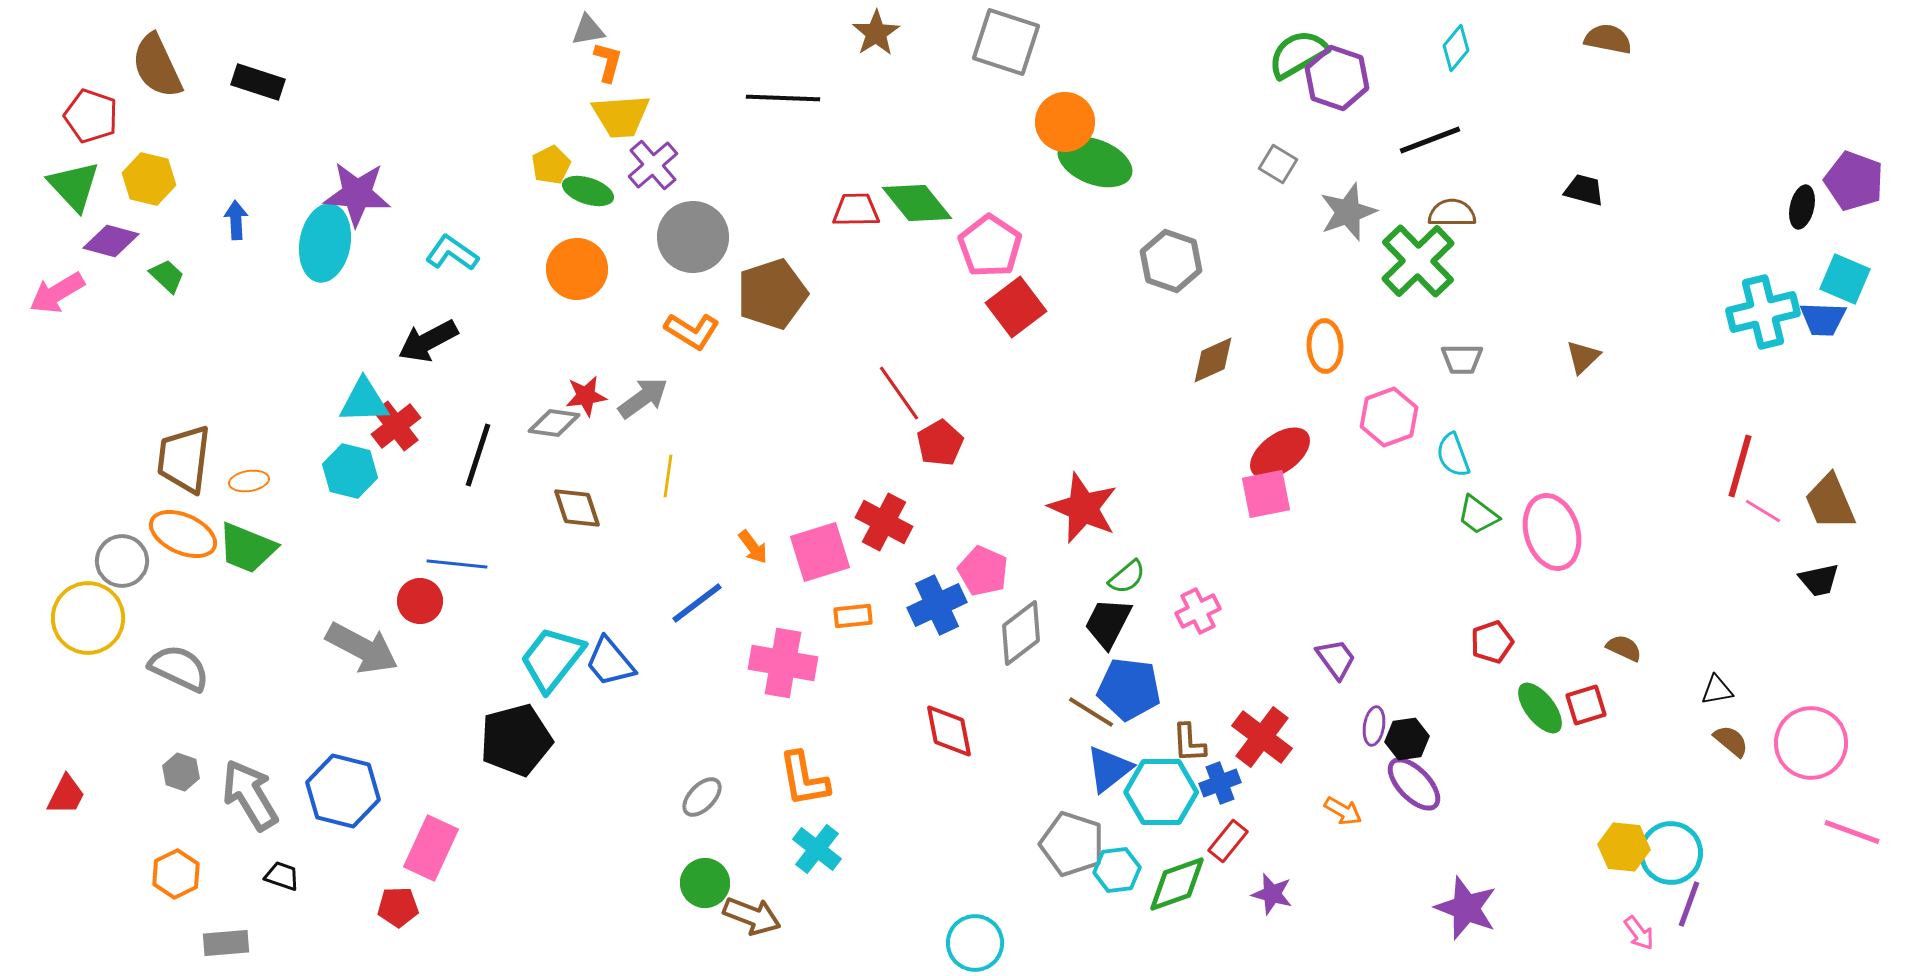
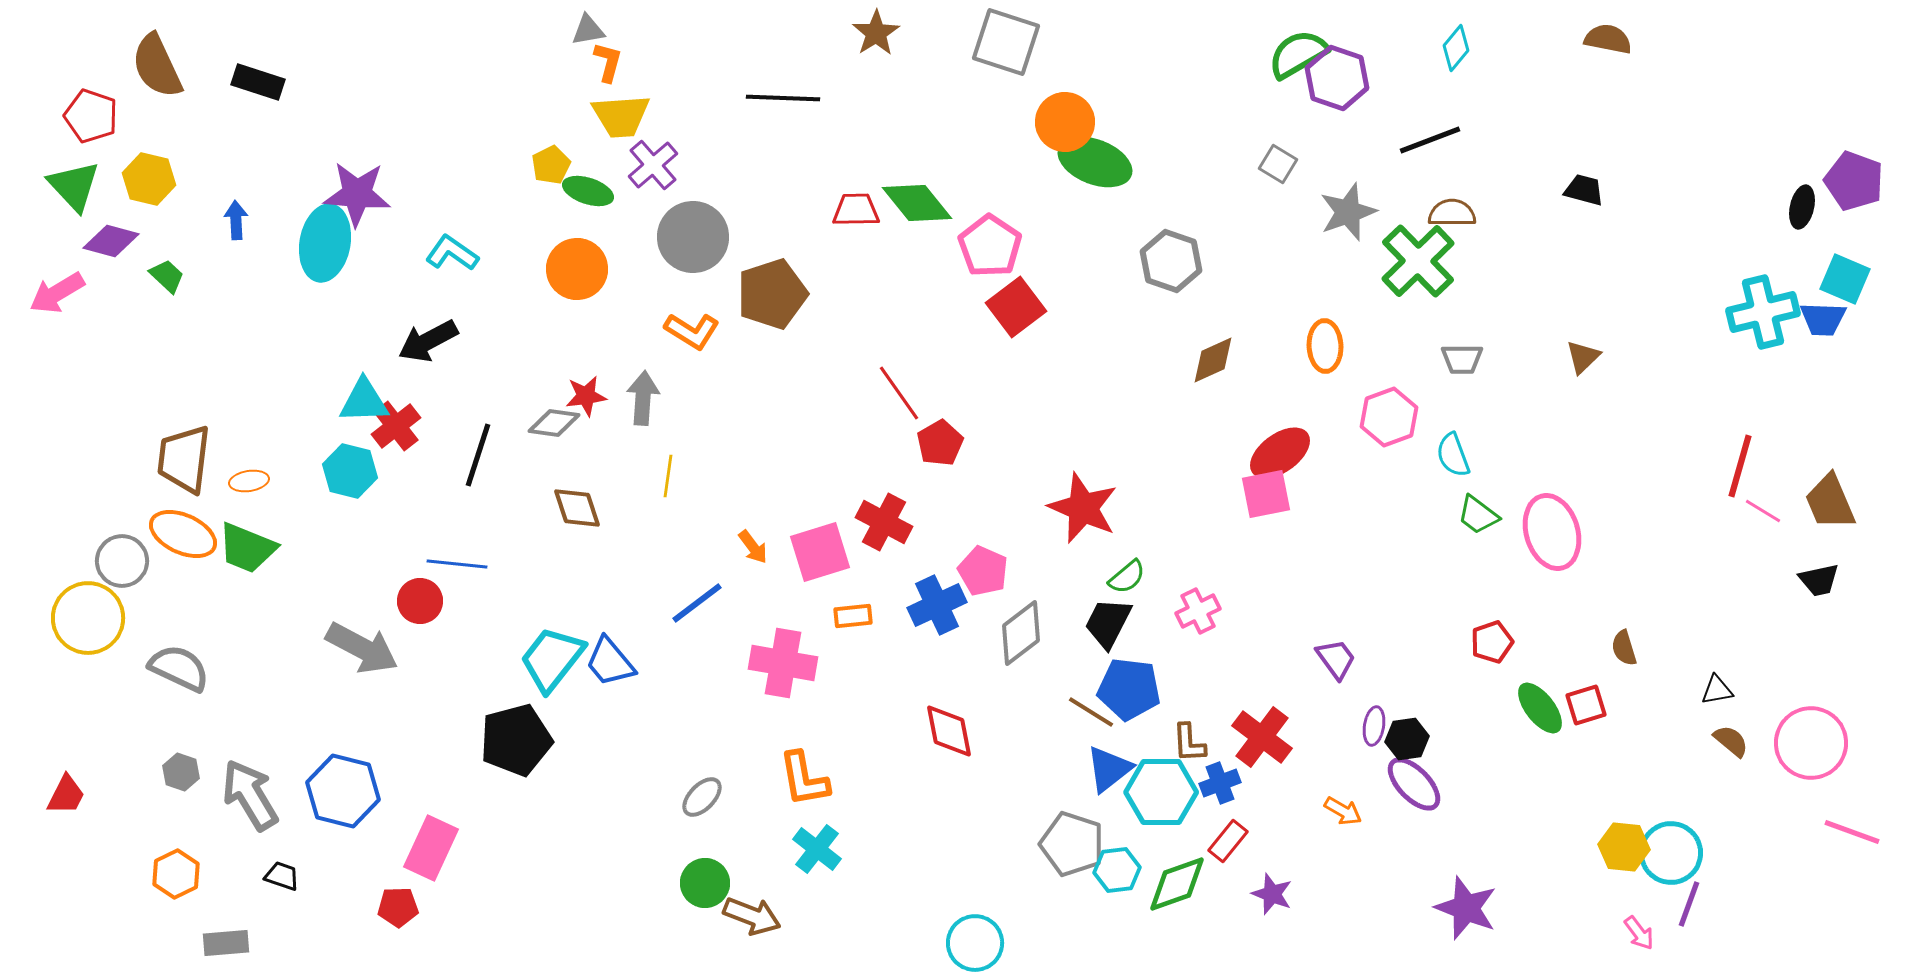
gray arrow at (643, 398): rotated 50 degrees counterclockwise
brown semicircle at (1624, 648): rotated 132 degrees counterclockwise
purple star at (1272, 894): rotated 6 degrees clockwise
